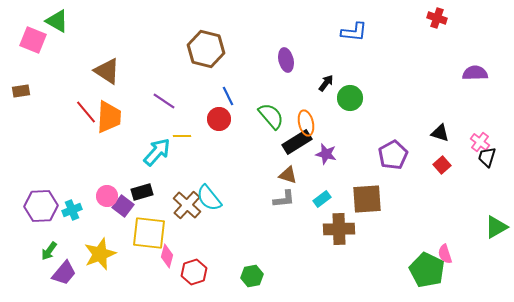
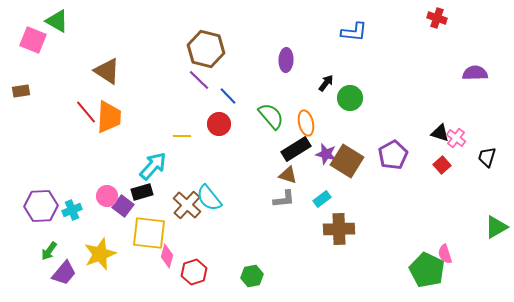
purple ellipse at (286, 60): rotated 15 degrees clockwise
blue line at (228, 96): rotated 18 degrees counterclockwise
purple line at (164, 101): moved 35 px right, 21 px up; rotated 10 degrees clockwise
red circle at (219, 119): moved 5 px down
black rectangle at (297, 142): moved 1 px left, 7 px down
pink cross at (480, 142): moved 24 px left, 4 px up
cyan arrow at (157, 152): moved 4 px left, 14 px down
brown square at (367, 199): moved 20 px left, 38 px up; rotated 36 degrees clockwise
